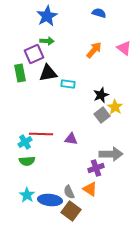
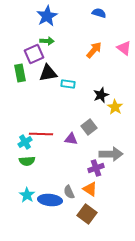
gray square: moved 13 px left, 12 px down
brown square: moved 16 px right, 3 px down
